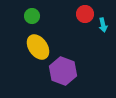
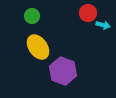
red circle: moved 3 px right, 1 px up
cyan arrow: rotated 64 degrees counterclockwise
